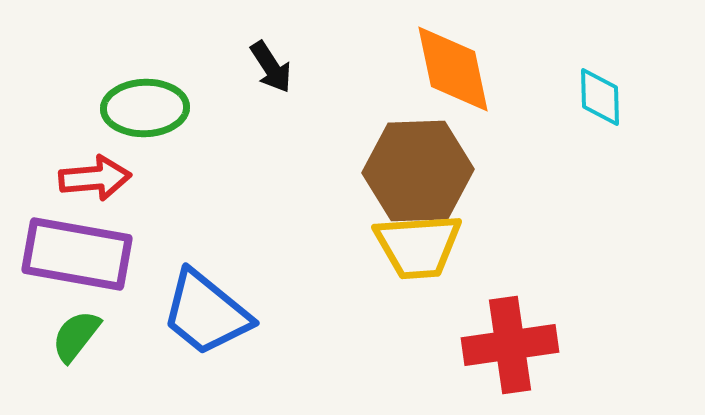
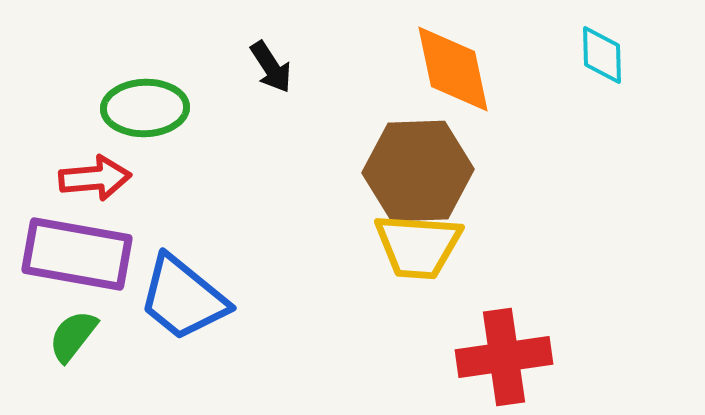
cyan diamond: moved 2 px right, 42 px up
yellow trapezoid: rotated 8 degrees clockwise
blue trapezoid: moved 23 px left, 15 px up
green semicircle: moved 3 px left
red cross: moved 6 px left, 12 px down
